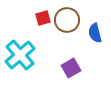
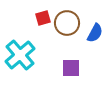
brown circle: moved 3 px down
blue semicircle: rotated 138 degrees counterclockwise
purple square: rotated 30 degrees clockwise
